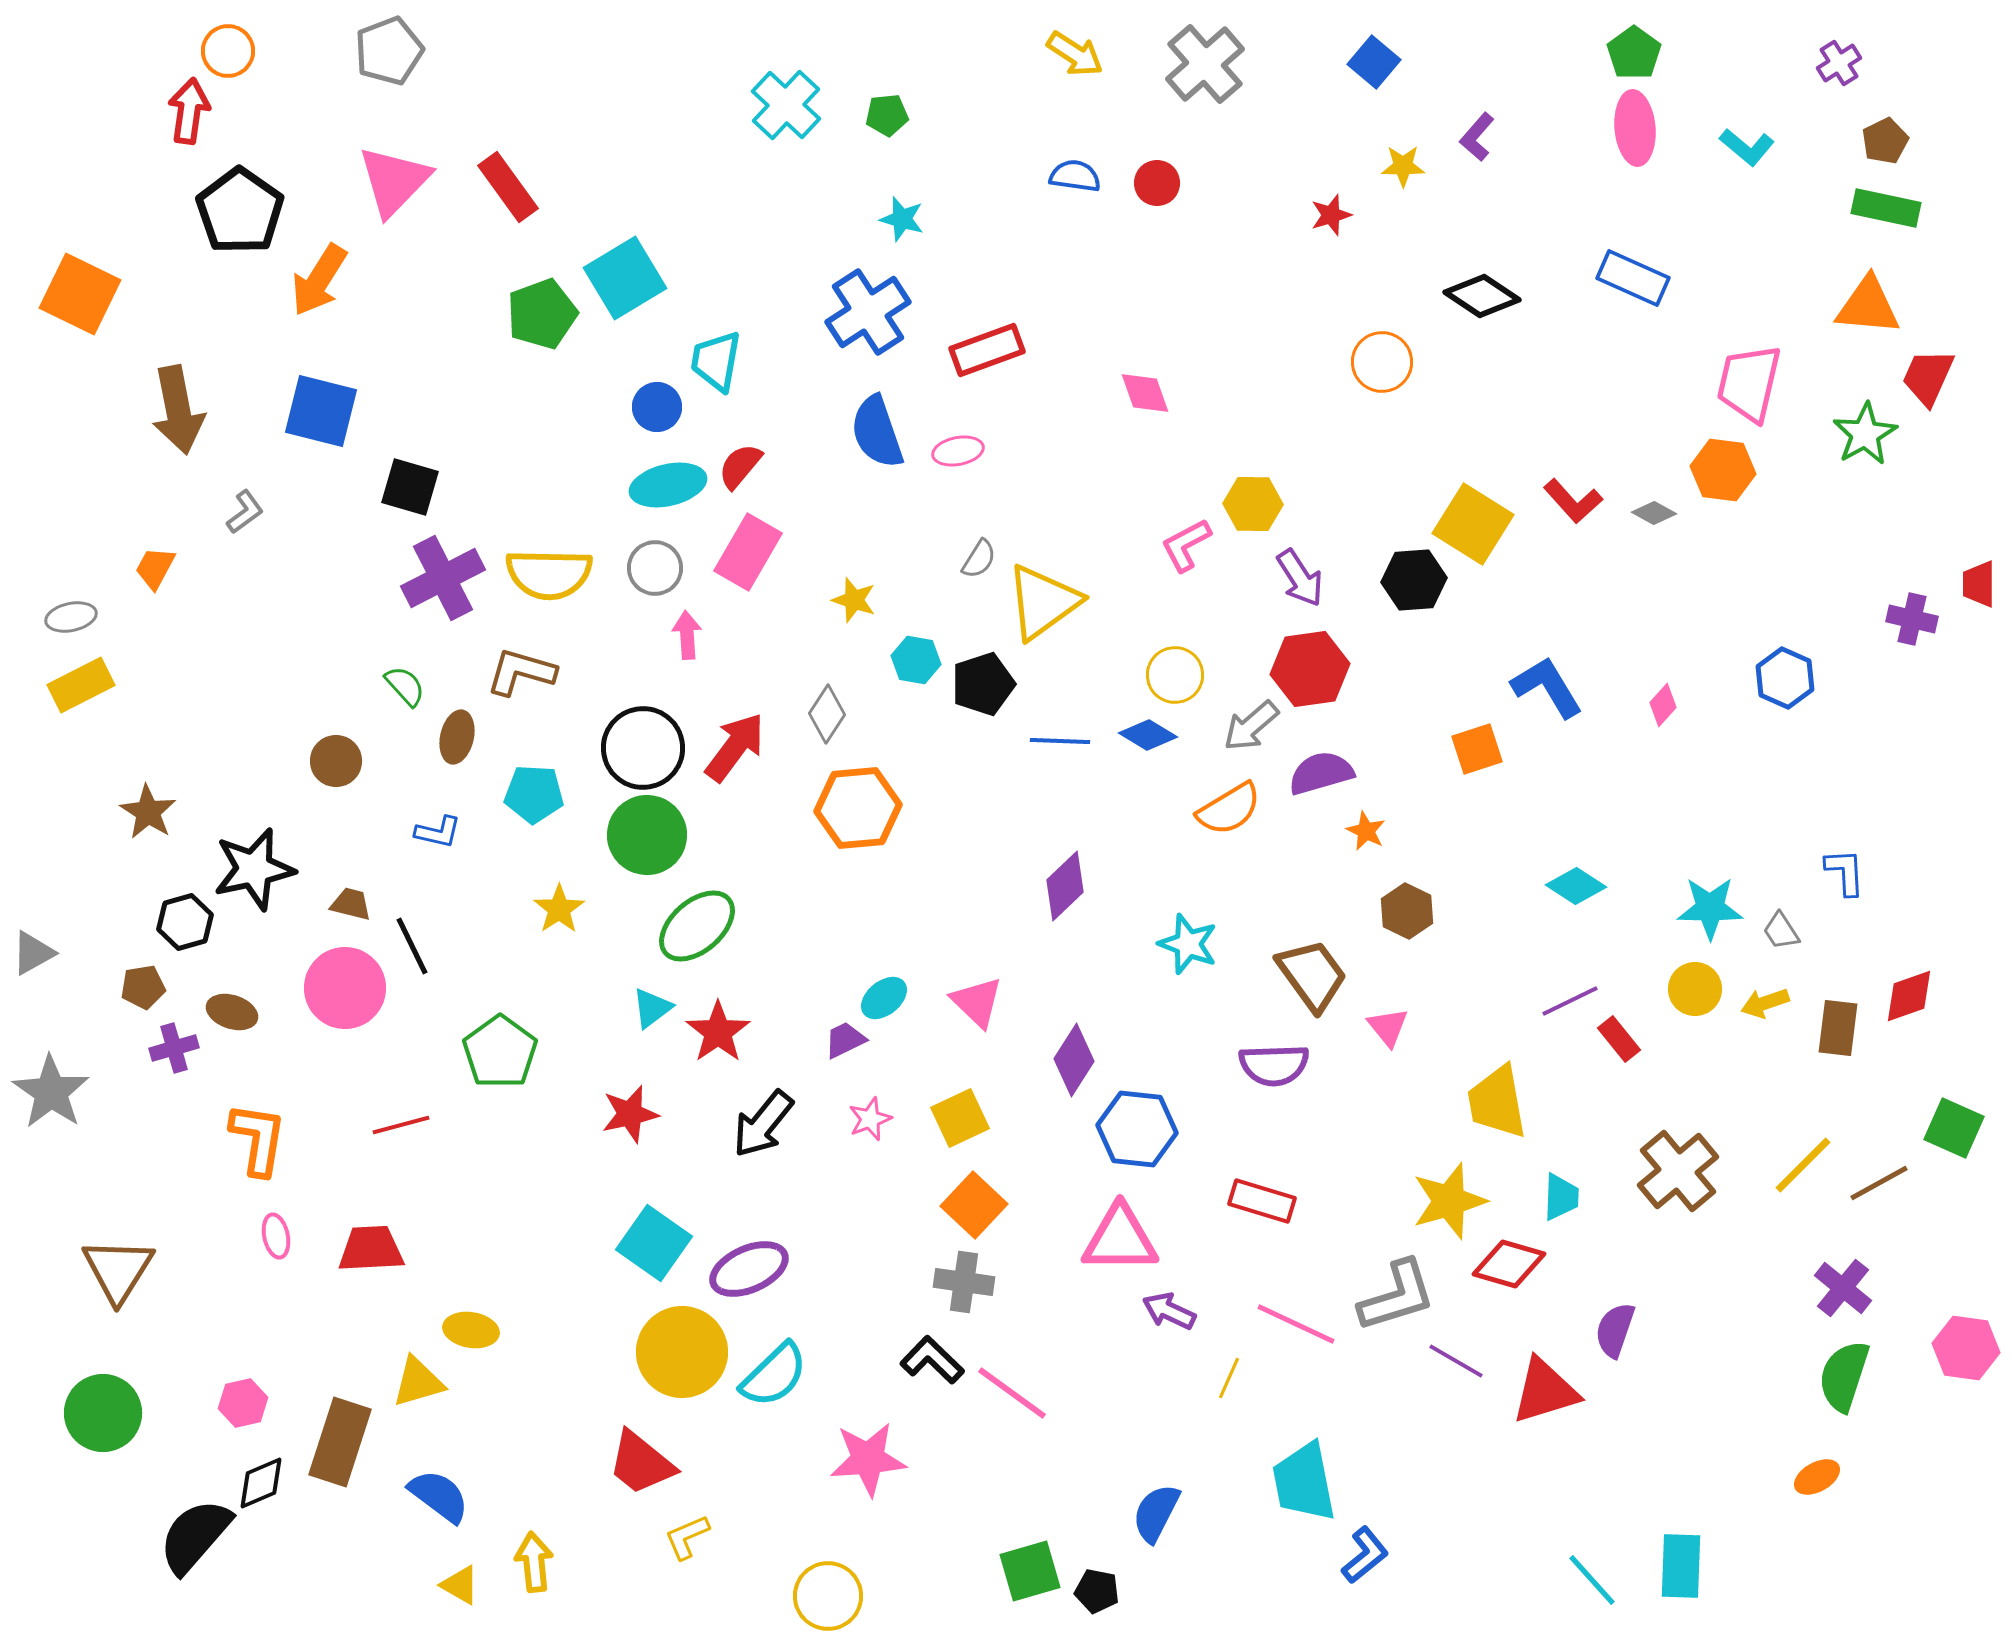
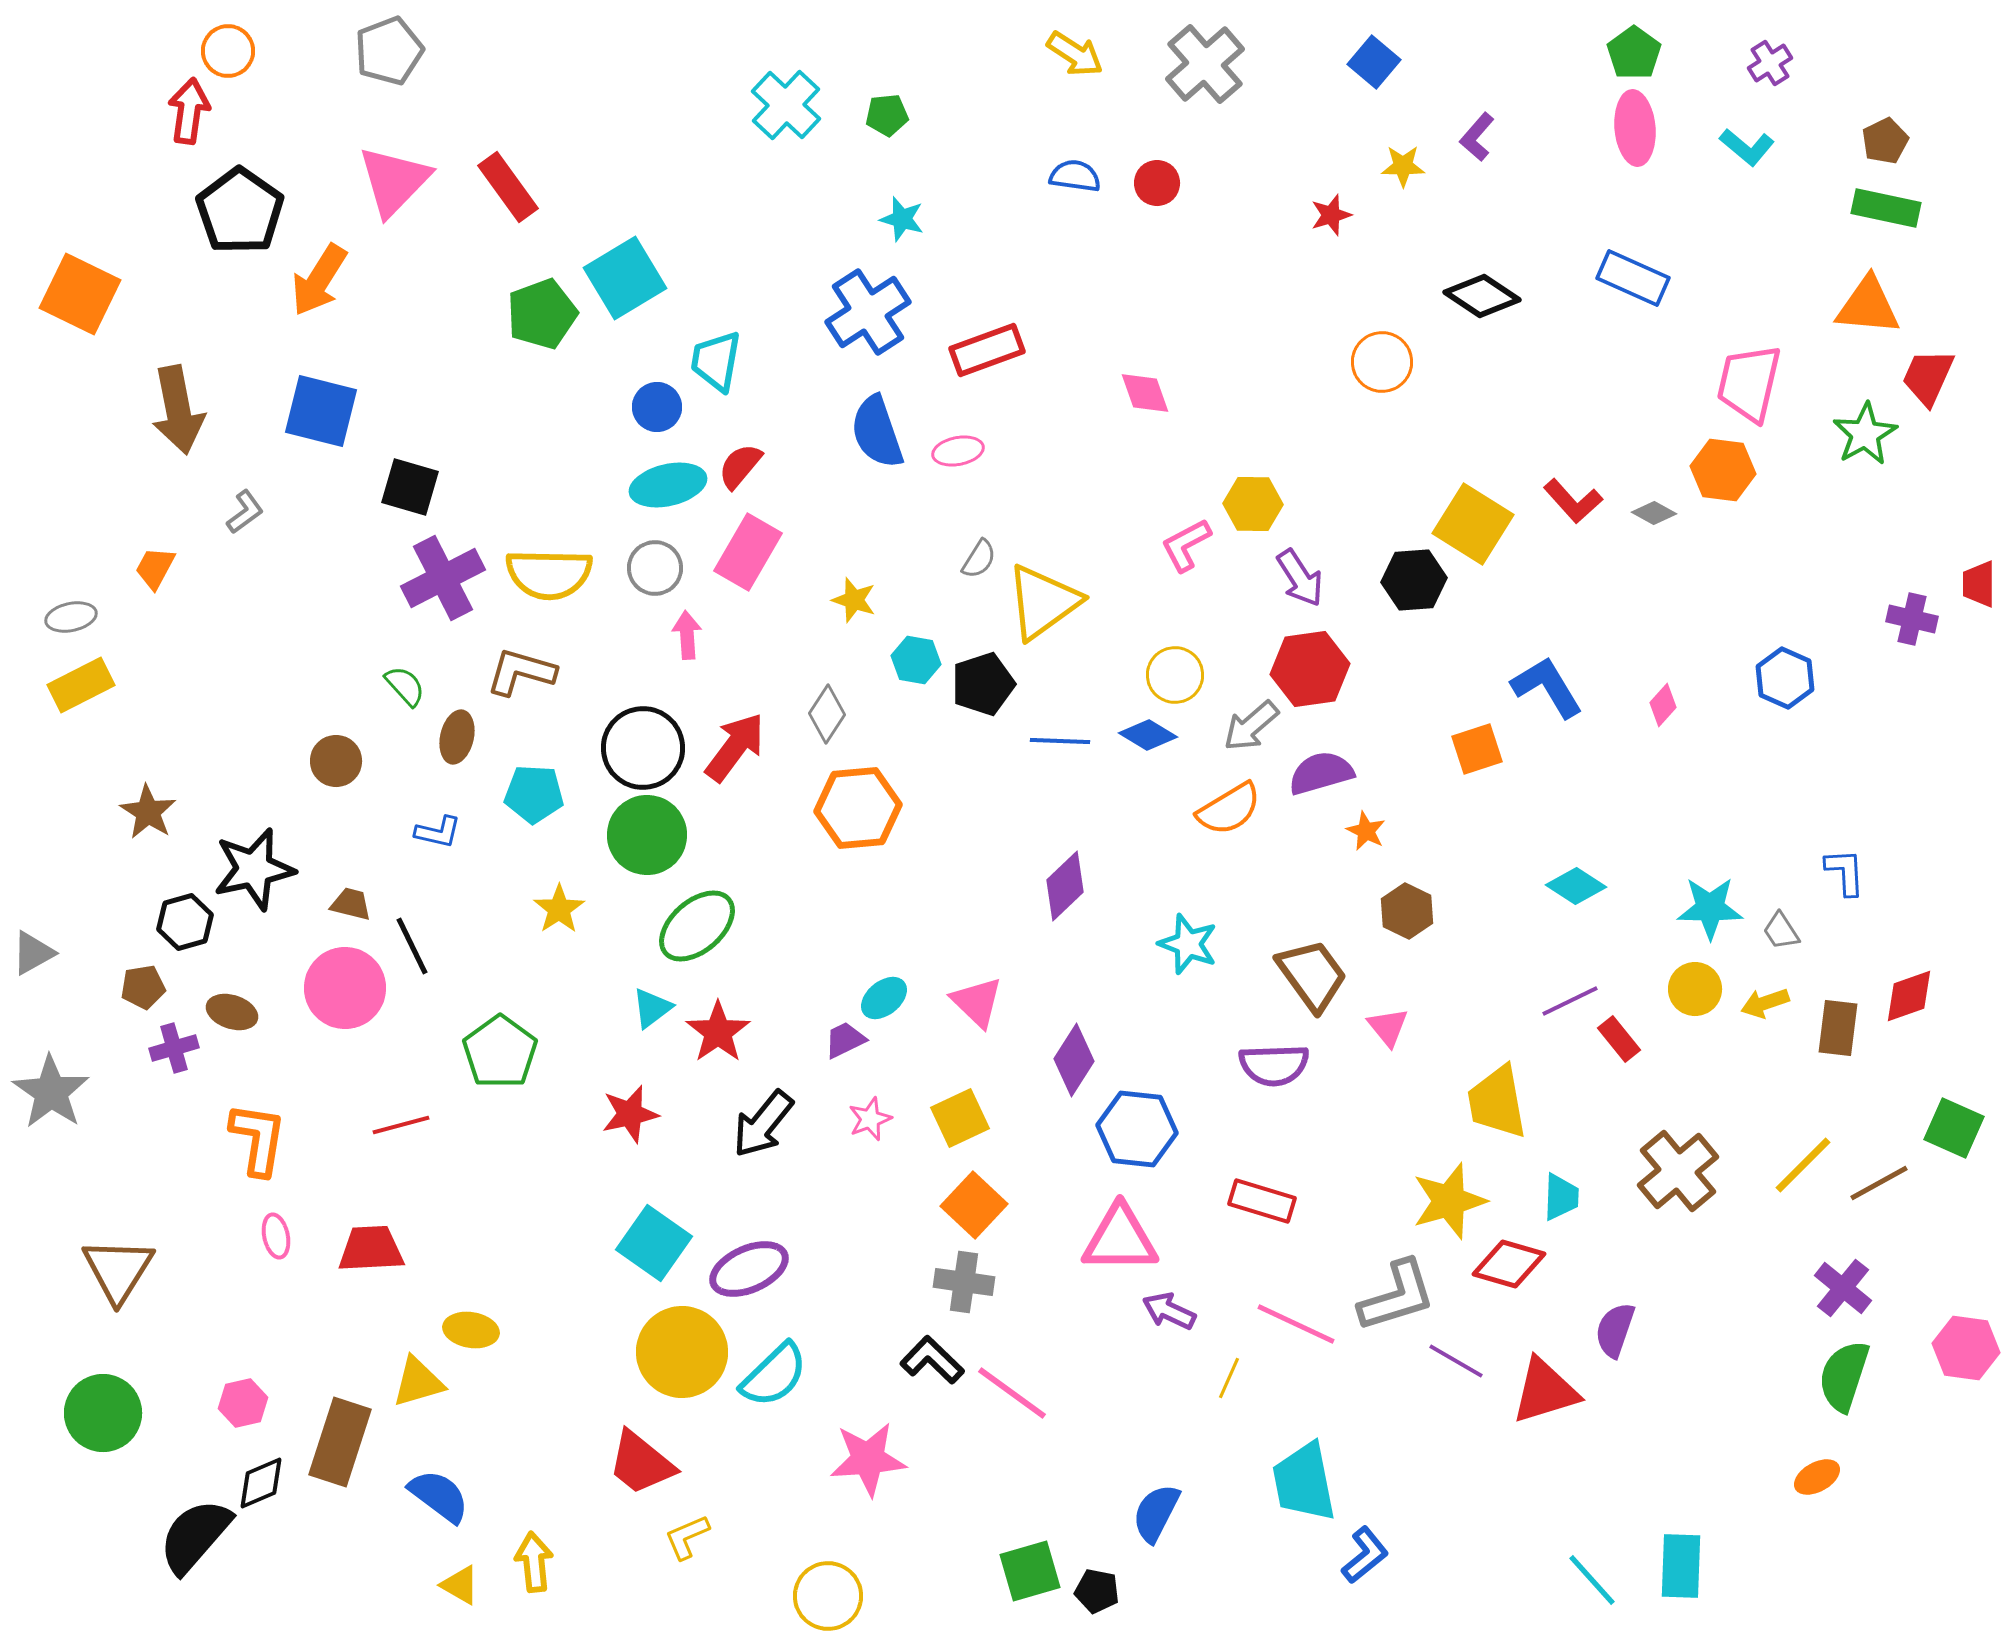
purple cross at (1839, 63): moved 69 px left
